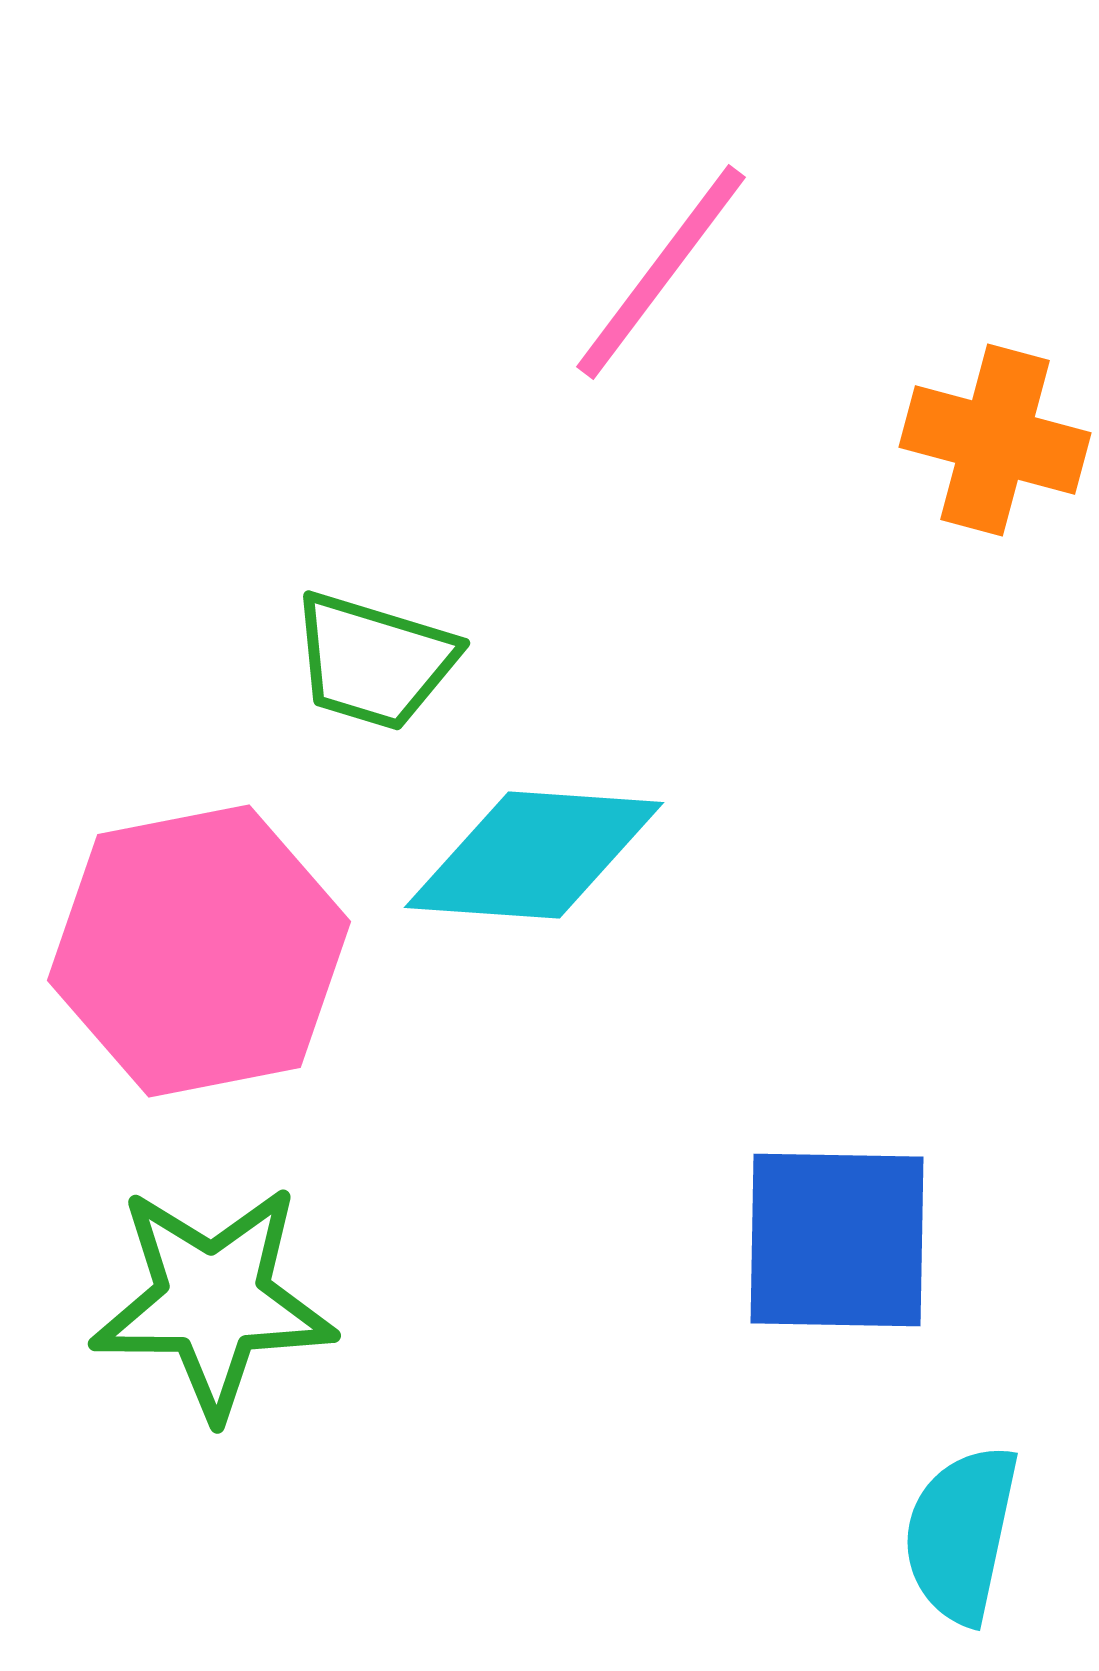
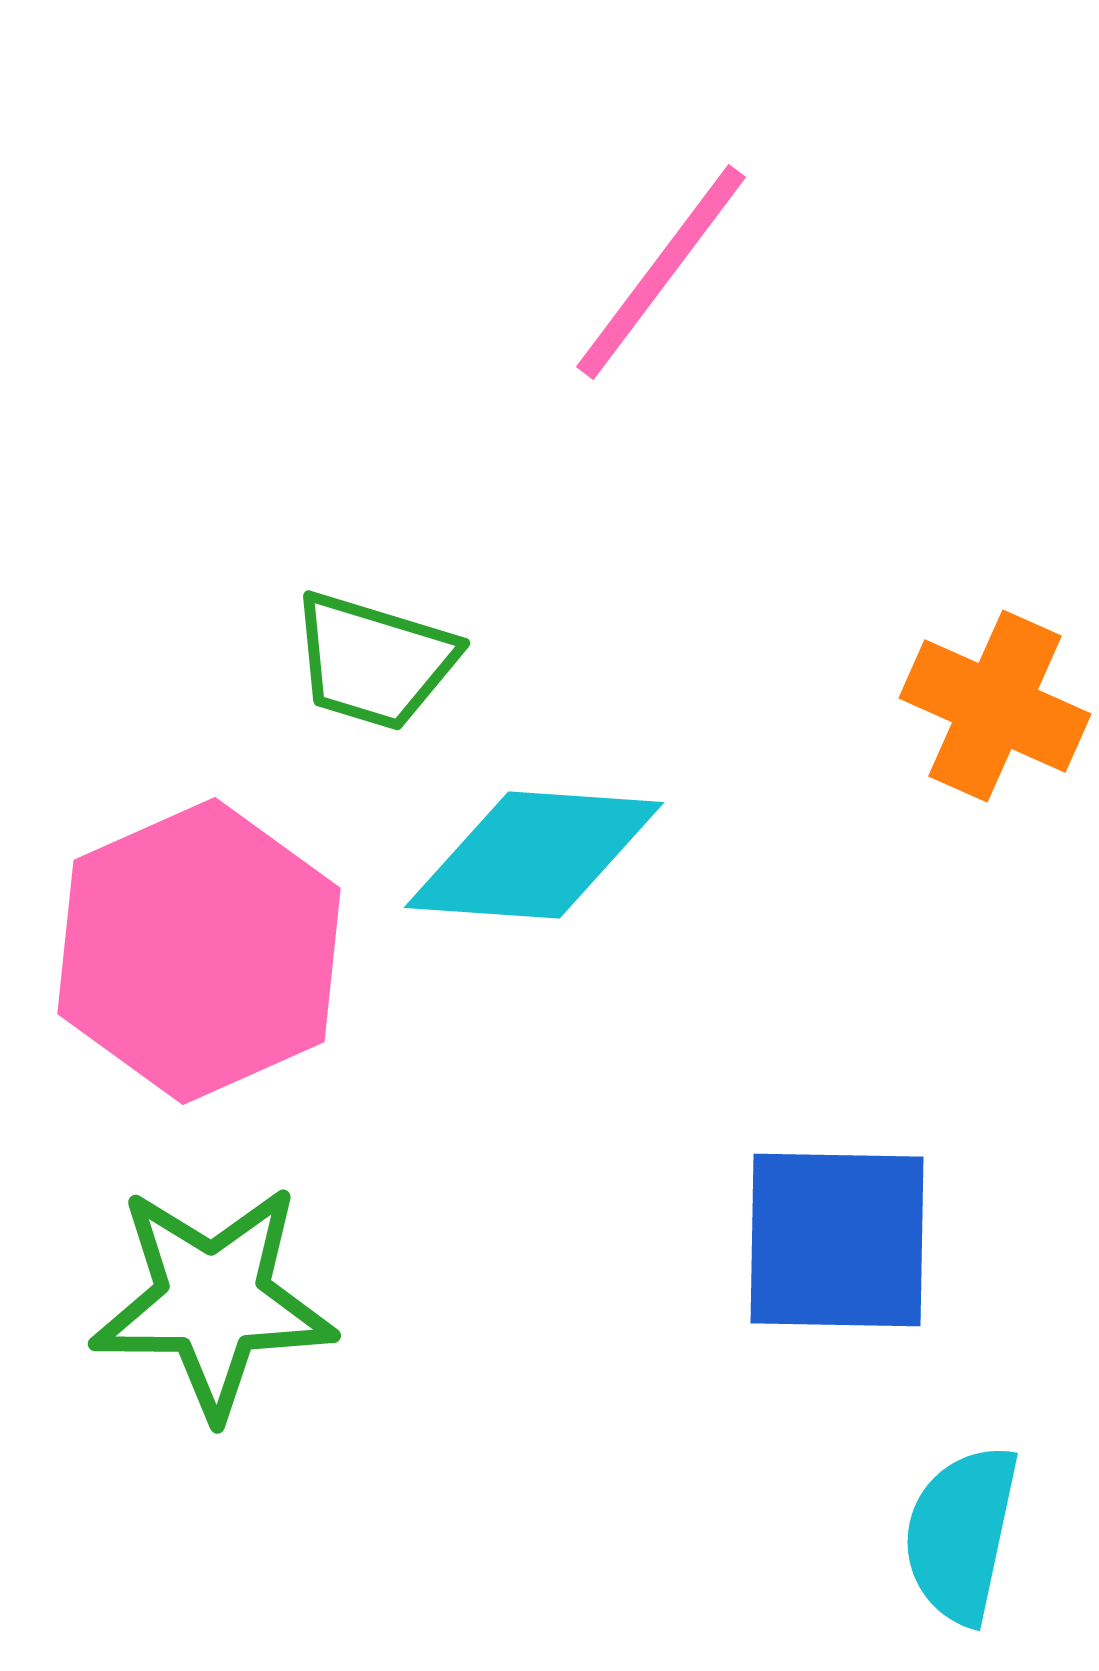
orange cross: moved 266 px down; rotated 9 degrees clockwise
pink hexagon: rotated 13 degrees counterclockwise
